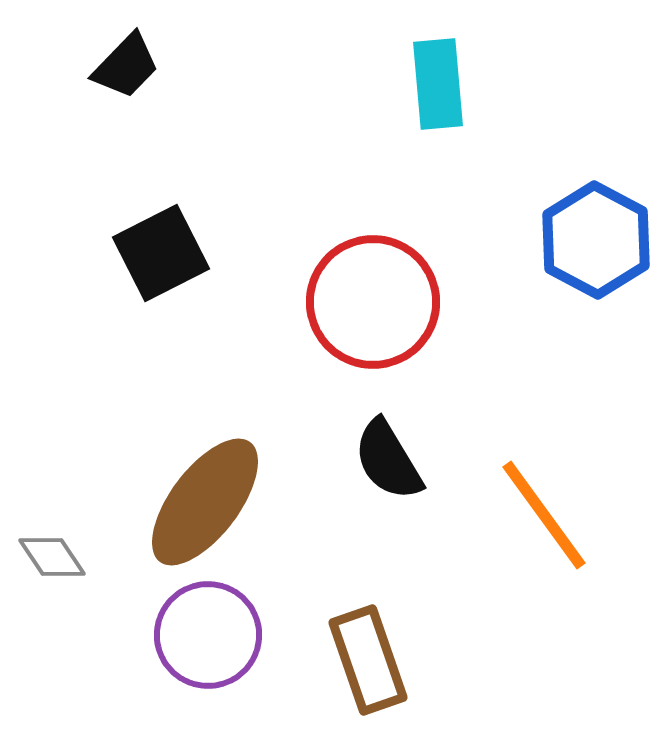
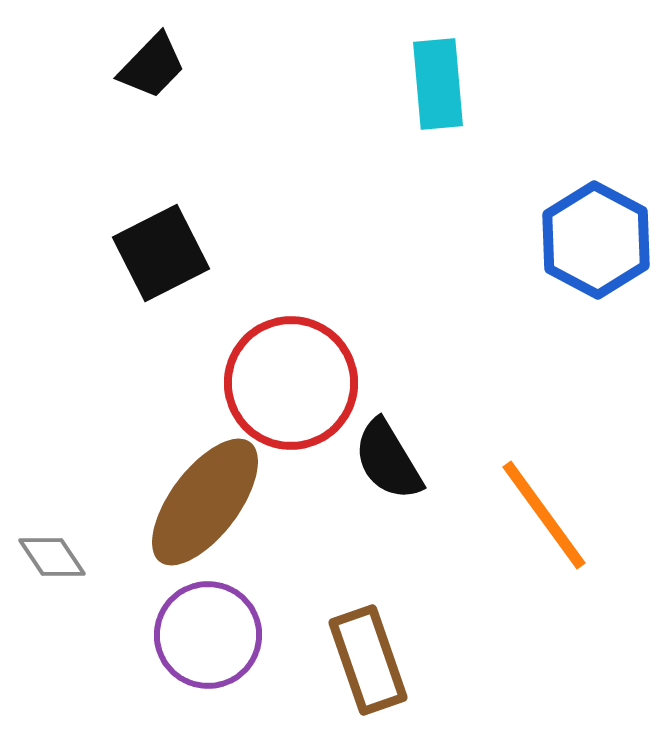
black trapezoid: moved 26 px right
red circle: moved 82 px left, 81 px down
